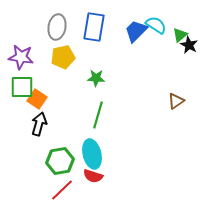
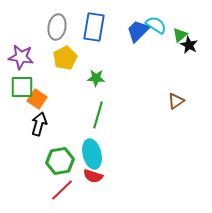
blue trapezoid: moved 2 px right
yellow pentagon: moved 2 px right, 1 px down; rotated 15 degrees counterclockwise
